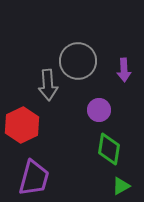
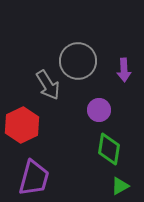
gray arrow: rotated 28 degrees counterclockwise
green triangle: moved 1 px left
